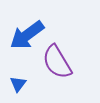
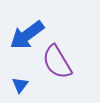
blue triangle: moved 2 px right, 1 px down
